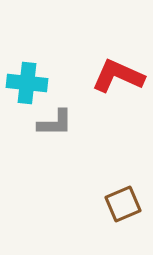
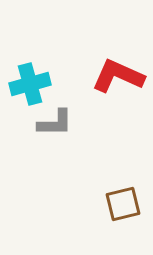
cyan cross: moved 3 px right, 1 px down; rotated 21 degrees counterclockwise
brown square: rotated 9 degrees clockwise
